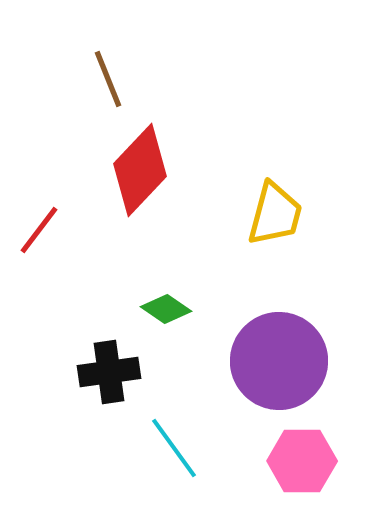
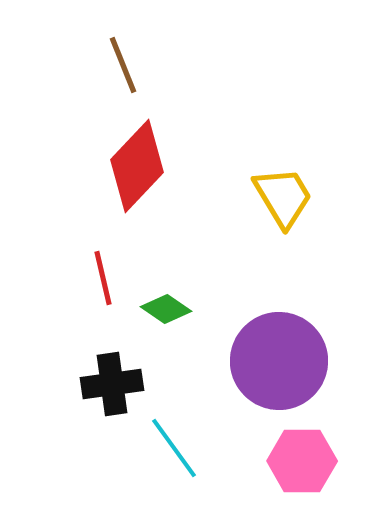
brown line: moved 15 px right, 14 px up
red diamond: moved 3 px left, 4 px up
yellow trapezoid: moved 8 px right, 17 px up; rotated 46 degrees counterclockwise
red line: moved 64 px right, 48 px down; rotated 50 degrees counterclockwise
black cross: moved 3 px right, 12 px down
